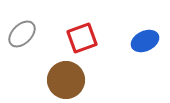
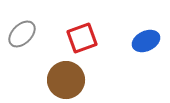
blue ellipse: moved 1 px right
